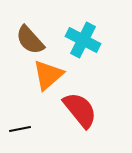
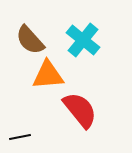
cyan cross: rotated 12 degrees clockwise
orange triangle: rotated 36 degrees clockwise
black line: moved 8 px down
